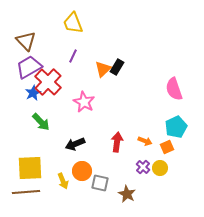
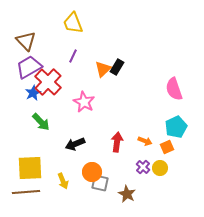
orange circle: moved 10 px right, 1 px down
